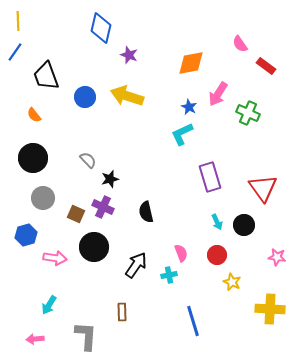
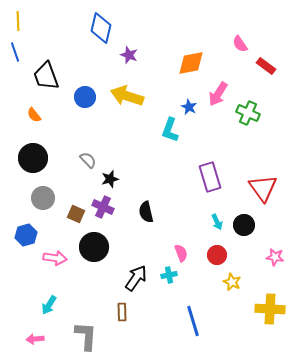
blue line at (15, 52): rotated 54 degrees counterclockwise
cyan L-shape at (182, 134): moved 12 px left, 4 px up; rotated 45 degrees counterclockwise
pink star at (277, 257): moved 2 px left
black arrow at (136, 265): moved 13 px down
